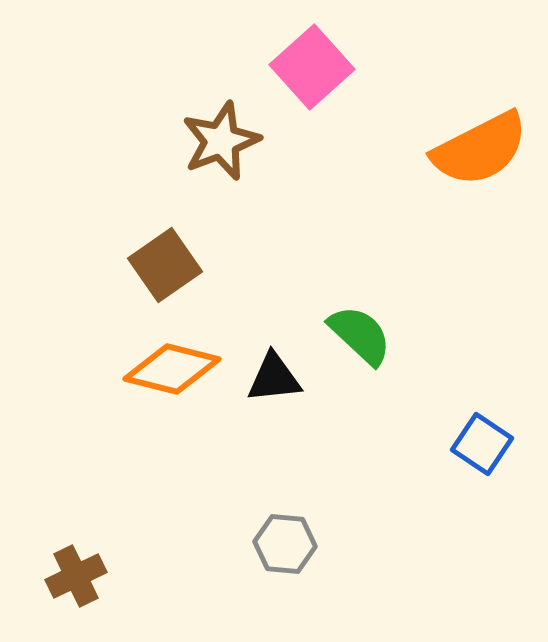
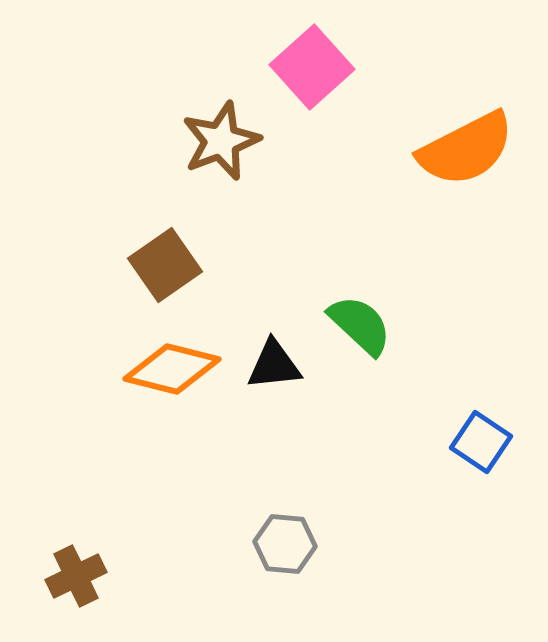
orange semicircle: moved 14 px left
green semicircle: moved 10 px up
black triangle: moved 13 px up
blue square: moved 1 px left, 2 px up
